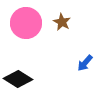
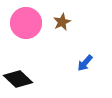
brown star: rotated 18 degrees clockwise
black diamond: rotated 12 degrees clockwise
